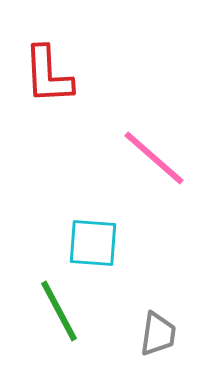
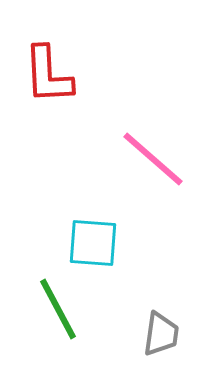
pink line: moved 1 px left, 1 px down
green line: moved 1 px left, 2 px up
gray trapezoid: moved 3 px right
